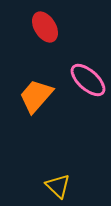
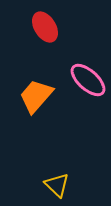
yellow triangle: moved 1 px left, 1 px up
